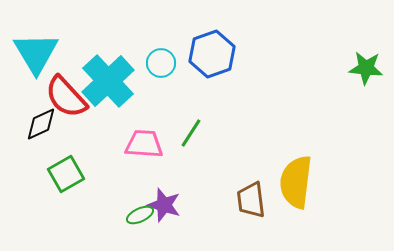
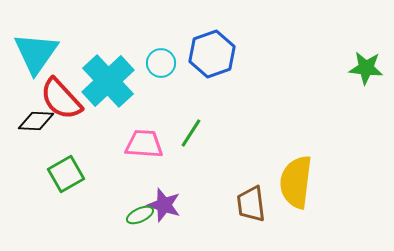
cyan triangle: rotated 6 degrees clockwise
red semicircle: moved 5 px left, 2 px down
black diamond: moved 5 px left, 3 px up; rotated 27 degrees clockwise
brown trapezoid: moved 4 px down
